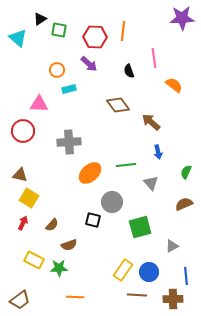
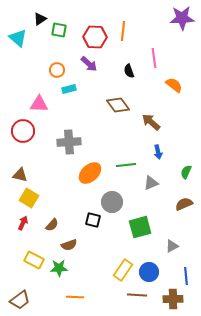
gray triangle at (151, 183): rotated 49 degrees clockwise
